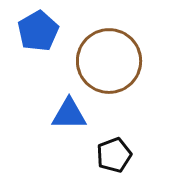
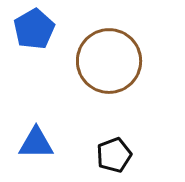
blue pentagon: moved 4 px left, 2 px up
blue triangle: moved 33 px left, 29 px down
